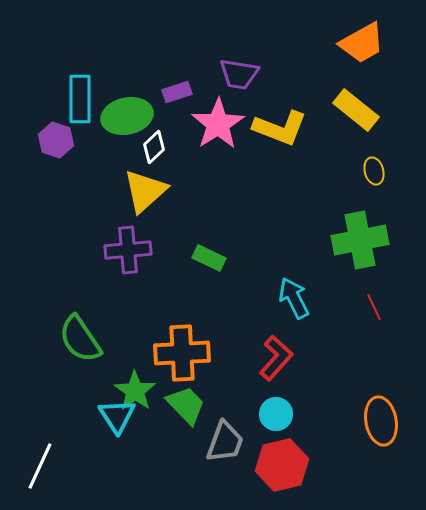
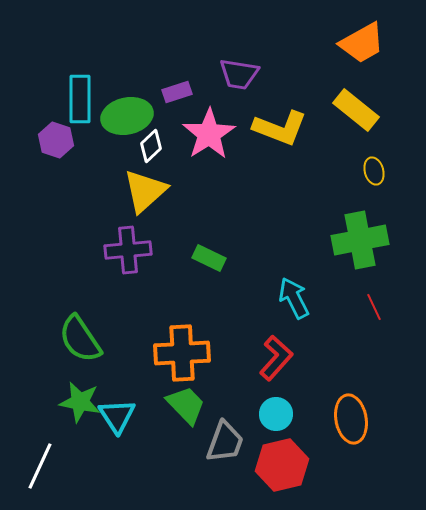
pink star: moved 9 px left, 10 px down
white diamond: moved 3 px left, 1 px up
green star: moved 55 px left, 11 px down; rotated 24 degrees counterclockwise
orange ellipse: moved 30 px left, 2 px up
